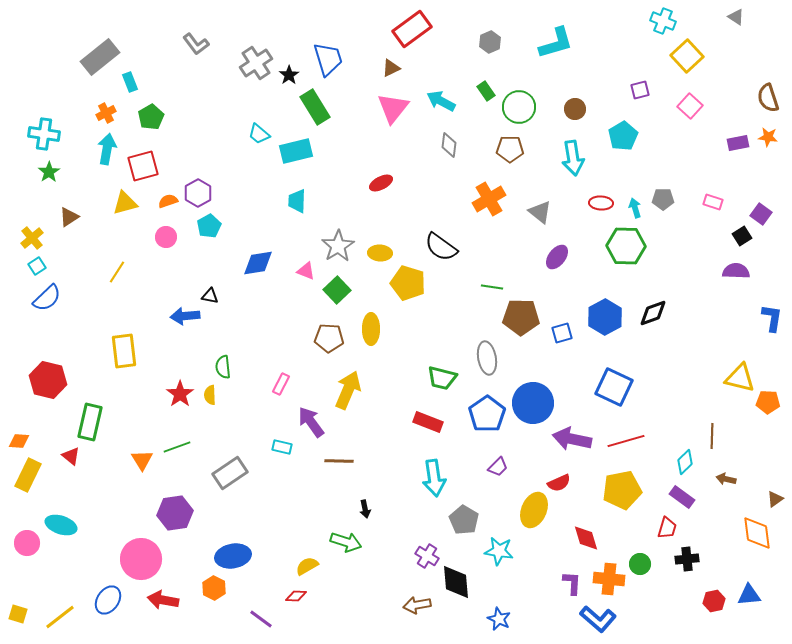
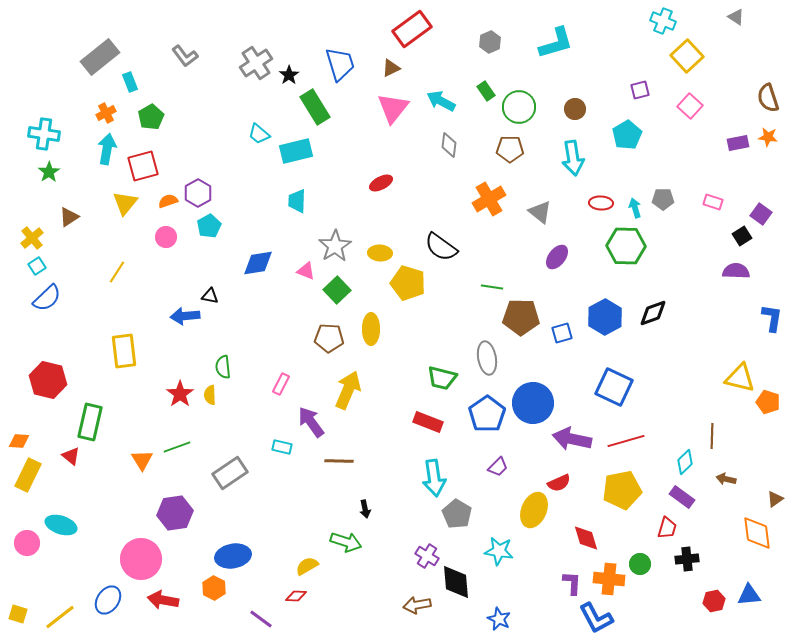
gray L-shape at (196, 44): moved 11 px left, 12 px down
blue trapezoid at (328, 59): moved 12 px right, 5 px down
cyan pentagon at (623, 136): moved 4 px right, 1 px up
yellow triangle at (125, 203): rotated 36 degrees counterclockwise
gray star at (338, 246): moved 3 px left
orange pentagon at (768, 402): rotated 15 degrees clockwise
gray pentagon at (464, 520): moved 7 px left, 6 px up
blue L-shape at (598, 619): moved 2 px left, 1 px up; rotated 21 degrees clockwise
